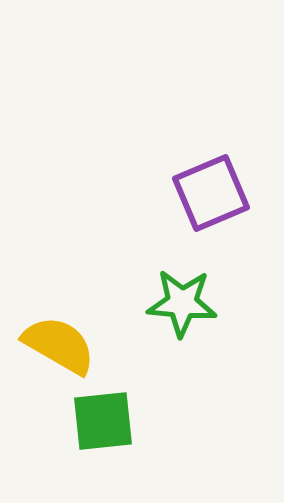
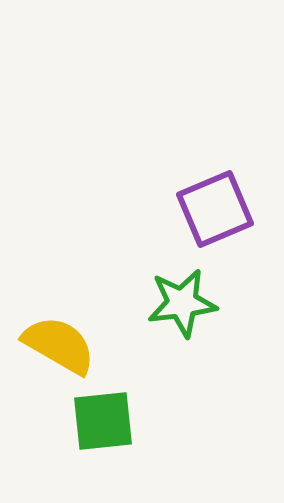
purple square: moved 4 px right, 16 px down
green star: rotated 12 degrees counterclockwise
